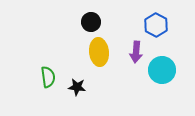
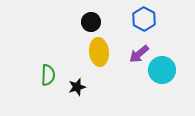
blue hexagon: moved 12 px left, 6 px up
purple arrow: moved 3 px right, 2 px down; rotated 45 degrees clockwise
green semicircle: moved 2 px up; rotated 10 degrees clockwise
black star: rotated 24 degrees counterclockwise
